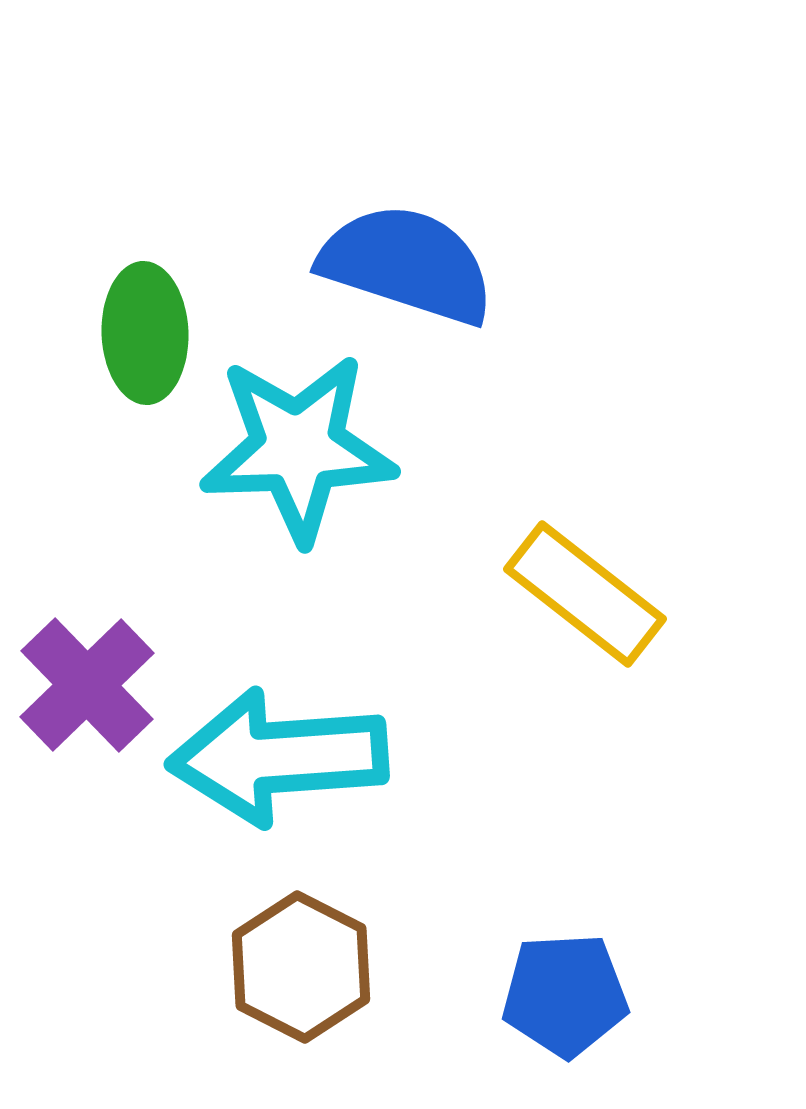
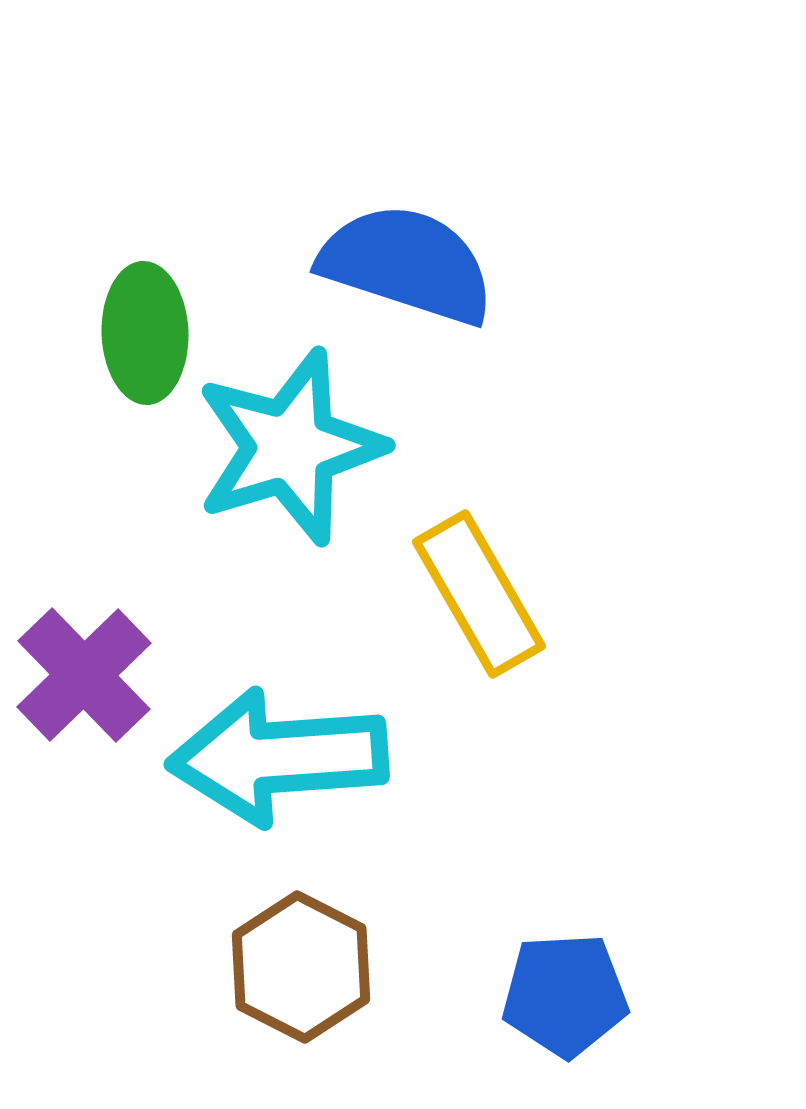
cyan star: moved 8 px left, 1 px up; rotated 15 degrees counterclockwise
yellow rectangle: moved 106 px left; rotated 22 degrees clockwise
purple cross: moved 3 px left, 10 px up
